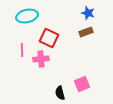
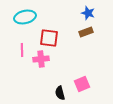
cyan ellipse: moved 2 px left, 1 px down
red square: rotated 18 degrees counterclockwise
